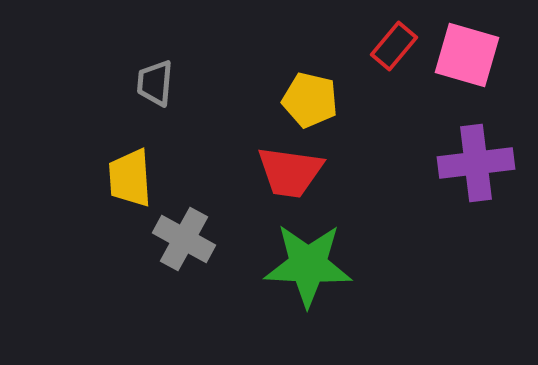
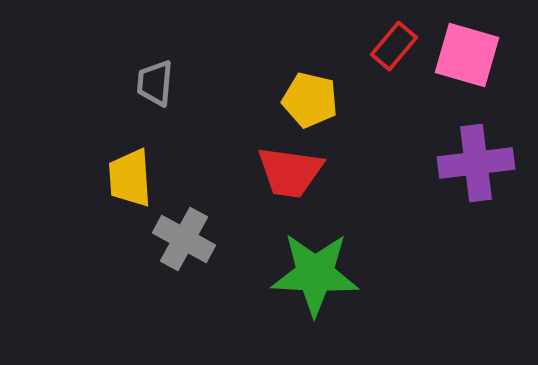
green star: moved 7 px right, 9 px down
